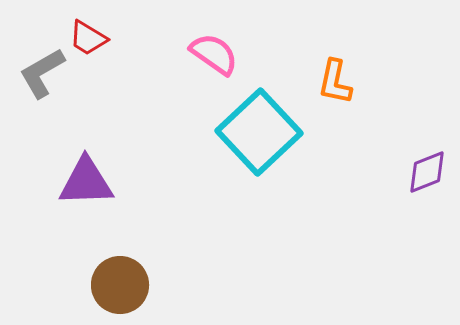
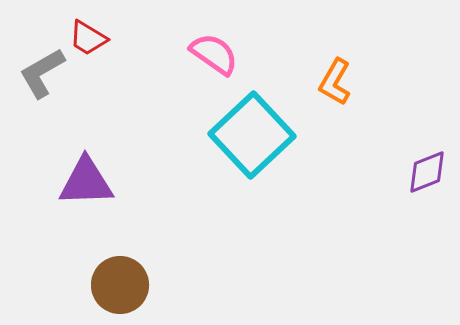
orange L-shape: rotated 18 degrees clockwise
cyan square: moved 7 px left, 3 px down
